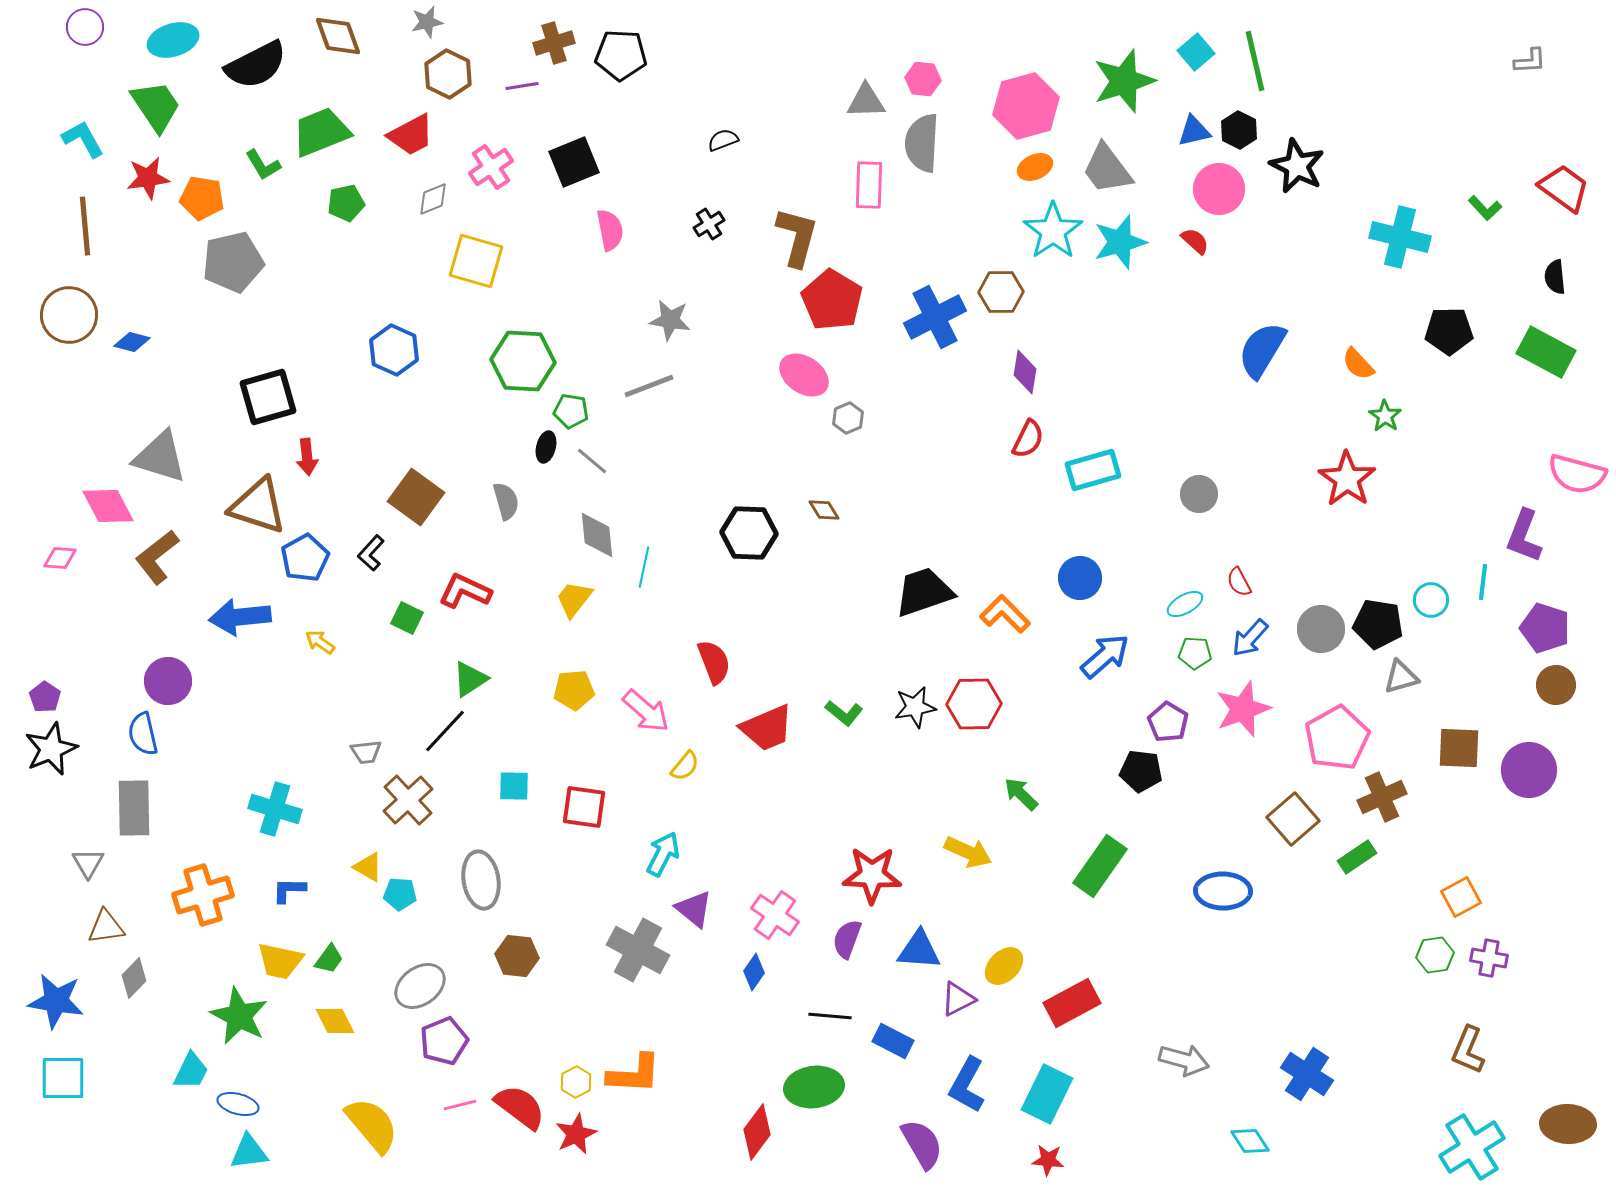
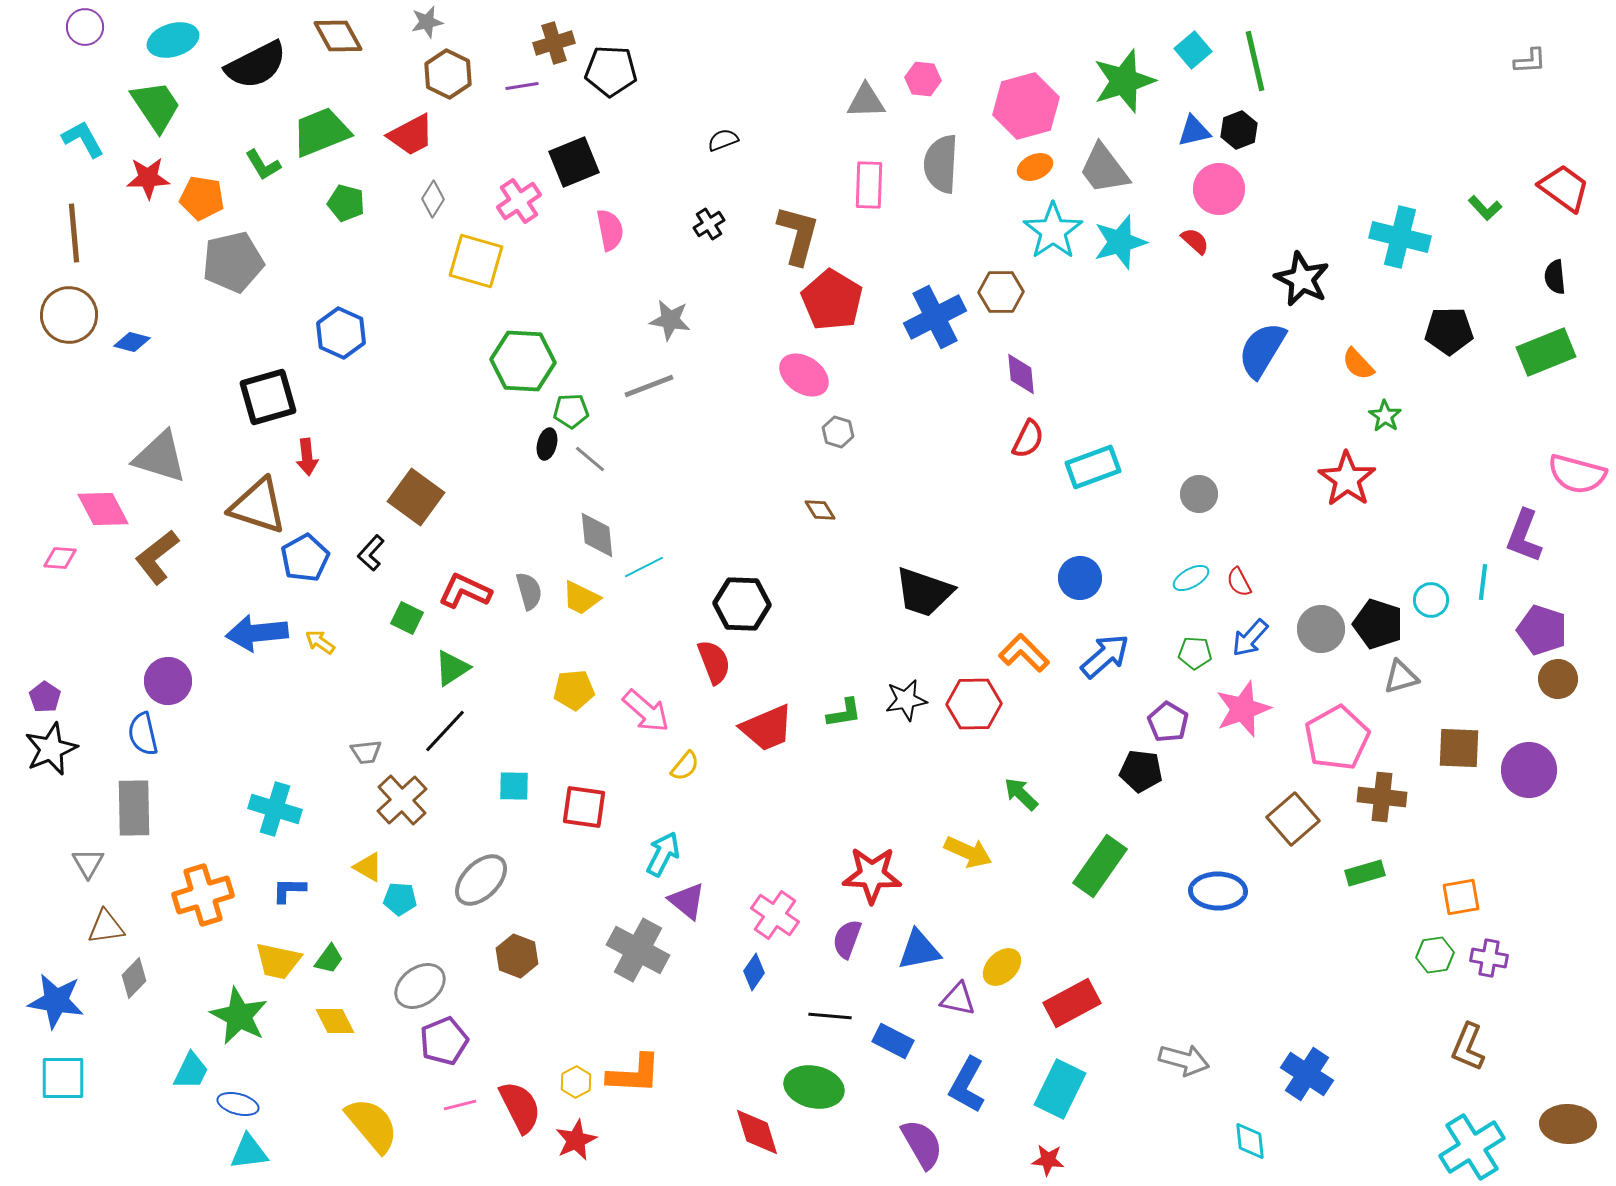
brown diamond at (338, 36): rotated 9 degrees counterclockwise
cyan square at (1196, 52): moved 3 px left, 2 px up
black pentagon at (621, 55): moved 10 px left, 16 px down
black hexagon at (1239, 130): rotated 12 degrees clockwise
gray semicircle at (922, 143): moved 19 px right, 21 px down
black star at (1297, 166): moved 5 px right, 113 px down
pink cross at (491, 167): moved 28 px right, 34 px down
gray trapezoid at (1107, 169): moved 3 px left
red star at (148, 178): rotated 6 degrees clockwise
gray diamond at (433, 199): rotated 36 degrees counterclockwise
green pentagon at (346, 203): rotated 27 degrees clockwise
brown line at (85, 226): moved 11 px left, 7 px down
brown L-shape at (797, 237): moved 1 px right, 2 px up
blue hexagon at (394, 350): moved 53 px left, 17 px up
green rectangle at (1546, 352): rotated 50 degrees counterclockwise
purple diamond at (1025, 372): moved 4 px left, 2 px down; rotated 15 degrees counterclockwise
green pentagon at (571, 411): rotated 12 degrees counterclockwise
gray hexagon at (848, 418): moved 10 px left, 14 px down; rotated 20 degrees counterclockwise
black ellipse at (546, 447): moved 1 px right, 3 px up
gray line at (592, 461): moved 2 px left, 2 px up
cyan rectangle at (1093, 470): moved 3 px up; rotated 4 degrees counterclockwise
gray semicircle at (506, 501): moved 23 px right, 90 px down
pink diamond at (108, 506): moved 5 px left, 3 px down
brown diamond at (824, 510): moved 4 px left
black hexagon at (749, 533): moved 7 px left, 71 px down
cyan line at (644, 567): rotated 51 degrees clockwise
black trapezoid at (924, 592): rotated 142 degrees counterclockwise
yellow trapezoid at (574, 599): moved 7 px right, 1 px up; rotated 102 degrees counterclockwise
cyan ellipse at (1185, 604): moved 6 px right, 26 px up
orange L-shape at (1005, 614): moved 19 px right, 39 px down
blue arrow at (240, 617): moved 17 px right, 16 px down
black pentagon at (1378, 624): rotated 9 degrees clockwise
purple pentagon at (1545, 628): moved 3 px left, 2 px down
green triangle at (470, 679): moved 18 px left, 11 px up
brown circle at (1556, 685): moved 2 px right, 6 px up
black star at (915, 707): moved 9 px left, 7 px up
green L-shape at (844, 713): rotated 48 degrees counterclockwise
brown cross at (1382, 797): rotated 30 degrees clockwise
brown cross at (408, 800): moved 6 px left
green rectangle at (1357, 857): moved 8 px right, 16 px down; rotated 18 degrees clockwise
gray ellipse at (481, 880): rotated 54 degrees clockwise
blue ellipse at (1223, 891): moved 5 px left
cyan pentagon at (400, 894): moved 5 px down
orange square at (1461, 897): rotated 18 degrees clockwise
purple triangle at (694, 909): moved 7 px left, 8 px up
blue triangle at (919, 950): rotated 15 degrees counterclockwise
brown hexagon at (517, 956): rotated 15 degrees clockwise
yellow trapezoid at (280, 961): moved 2 px left
yellow ellipse at (1004, 966): moved 2 px left, 1 px down
purple triangle at (958, 999): rotated 39 degrees clockwise
brown L-shape at (1468, 1050): moved 3 px up
green ellipse at (814, 1087): rotated 20 degrees clockwise
cyan rectangle at (1047, 1094): moved 13 px right, 5 px up
red semicircle at (520, 1107): rotated 26 degrees clockwise
red diamond at (757, 1132): rotated 54 degrees counterclockwise
red star at (576, 1134): moved 6 px down
cyan diamond at (1250, 1141): rotated 27 degrees clockwise
